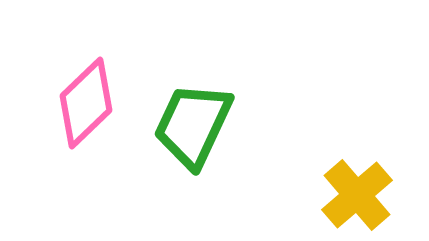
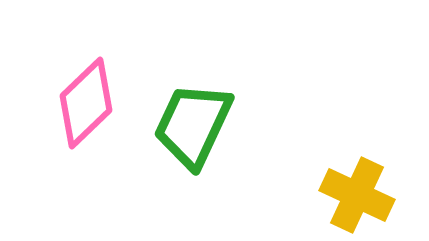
yellow cross: rotated 24 degrees counterclockwise
